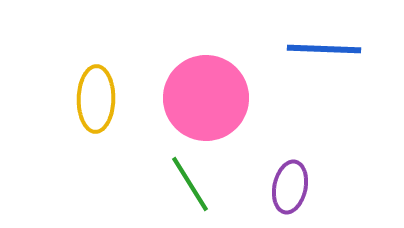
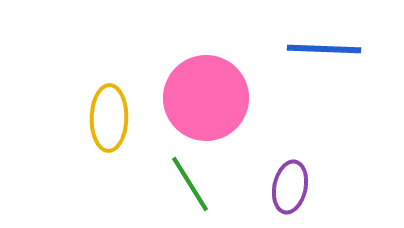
yellow ellipse: moved 13 px right, 19 px down
